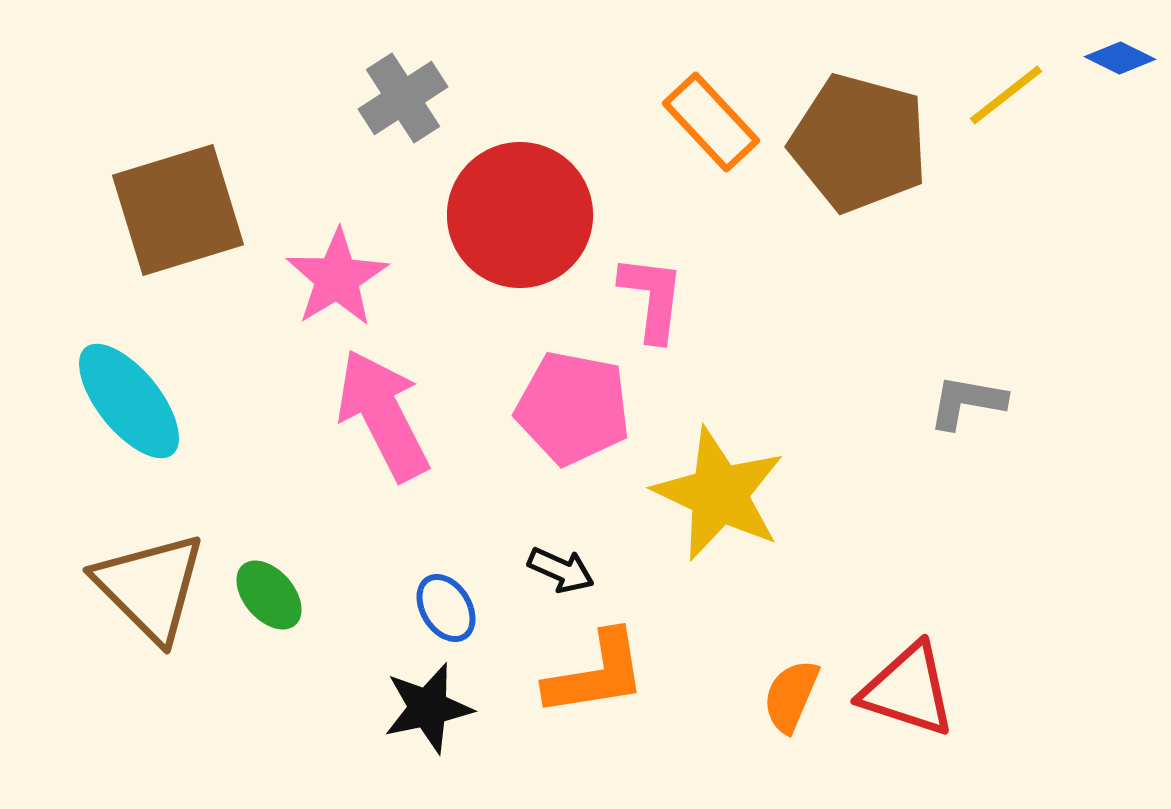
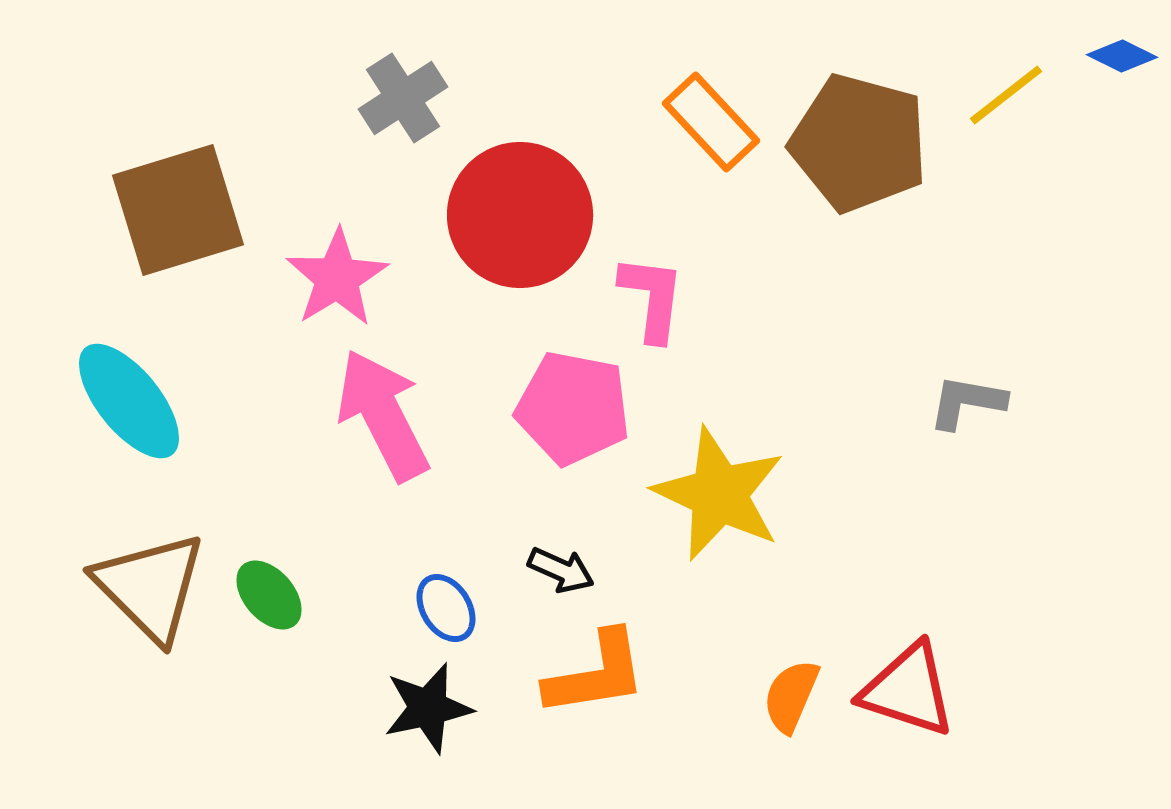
blue diamond: moved 2 px right, 2 px up
